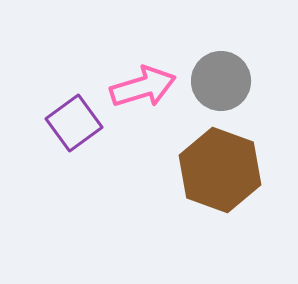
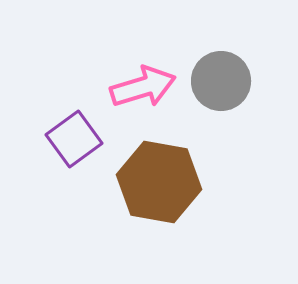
purple square: moved 16 px down
brown hexagon: moved 61 px left, 12 px down; rotated 10 degrees counterclockwise
